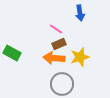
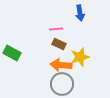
pink line: rotated 40 degrees counterclockwise
brown rectangle: rotated 48 degrees clockwise
orange arrow: moved 7 px right, 7 px down
